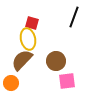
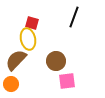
brown semicircle: moved 6 px left
orange circle: moved 1 px down
